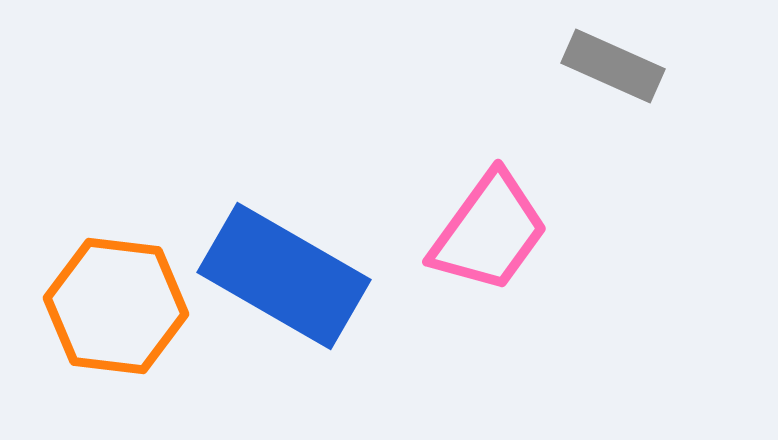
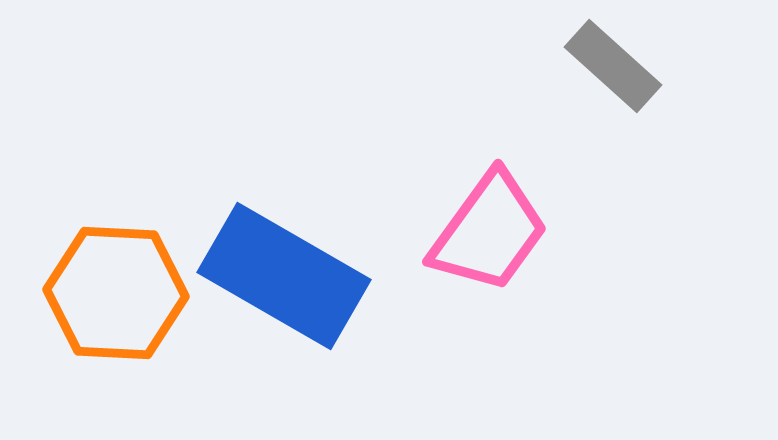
gray rectangle: rotated 18 degrees clockwise
orange hexagon: moved 13 px up; rotated 4 degrees counterclockwise
